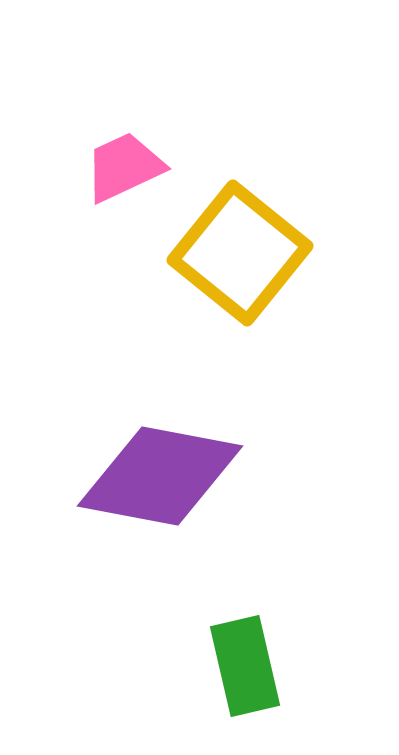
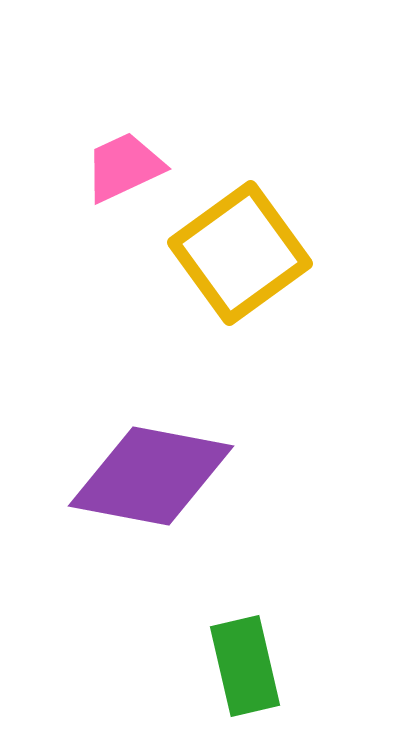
yellow square: rotated 15 degrees clockwise
purple diamond: moved 9 px left
